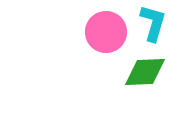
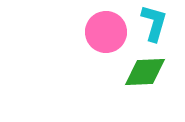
cyan L-shape: moved 1 px right
